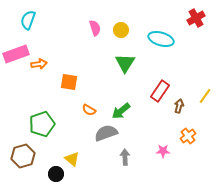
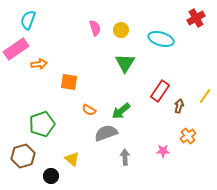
pink rectangle: moved 5 px up; rotated 15 degrees counterclockwise
black circle: moved 5 px left, 2 px down
